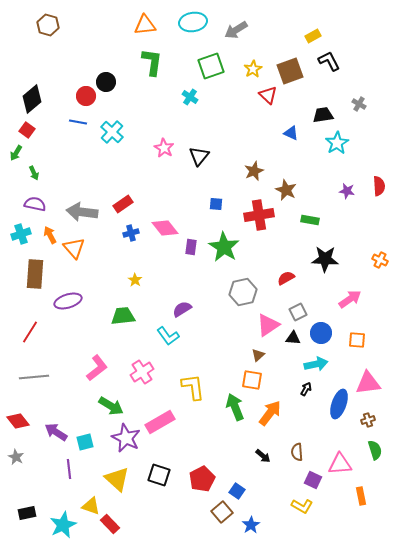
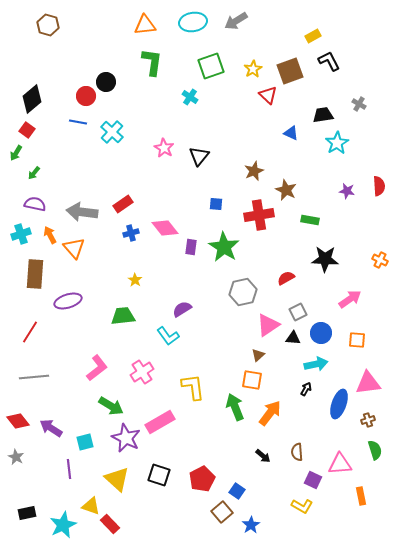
gray arrow at (236, 30): moved 9 px up
green arrow at (34, 173): rotated 64 degrees clockwise
purple arrow at (56, 432): moved 5 px left, 4 px up
